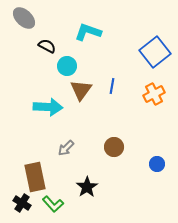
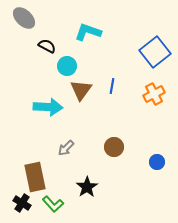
blue circle: moved 2 px up
